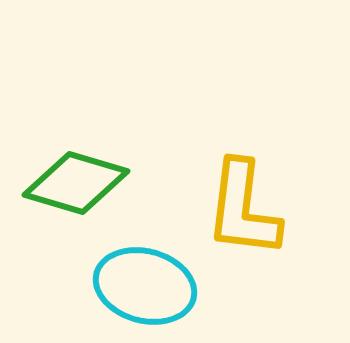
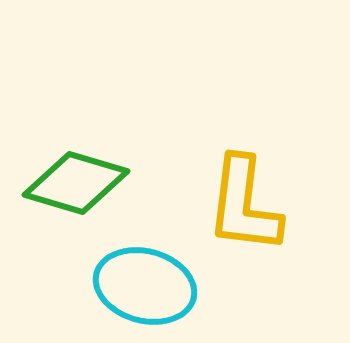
yellow L-shape: moved 1 px right, 4 px up
